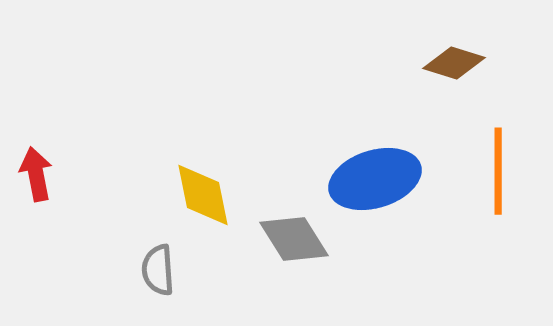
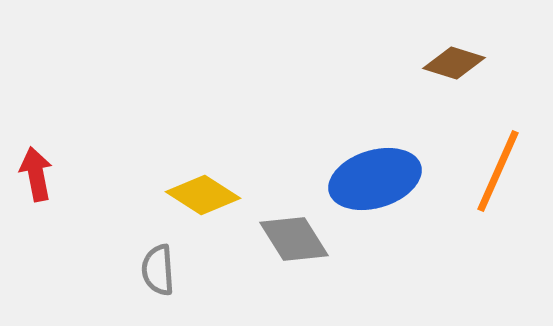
orange line: rotated 24 degrees clockwise
yellow diamond: rotated 46 degrees counterclockwise
